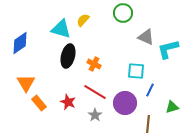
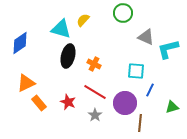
orange triangle: rotated 36 degrees clockwise
brown line: moved 8 px left, 1 px up
